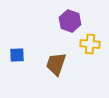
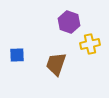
purple hexagon: moved 1 px left, 1 px down
yellow cross: rotated 18 degrees counterclockwise
